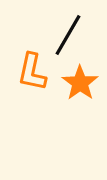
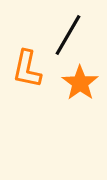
orange L-shape: moved 5 px left, 3 px up
